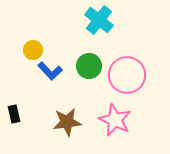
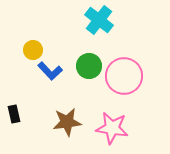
pink circle: moved 3 px left, 1 px down
pink star: moved 3 px left, 8 px down; rotated 16 degrees counterclockwise
